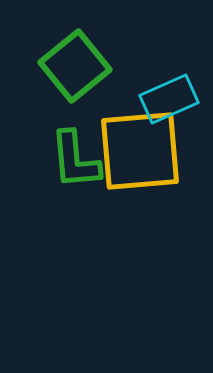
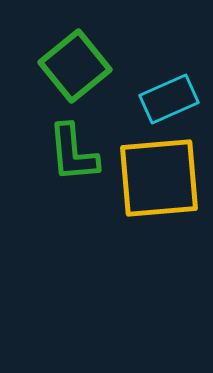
yellow square: moved 19 px right, 27 px down
green L-shape: moved 2 px left, 7 px up
